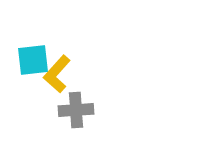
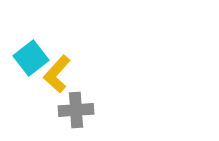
cyan square: moved 2 px left, 2 px up; rotated 32 degrees counterclockwise
